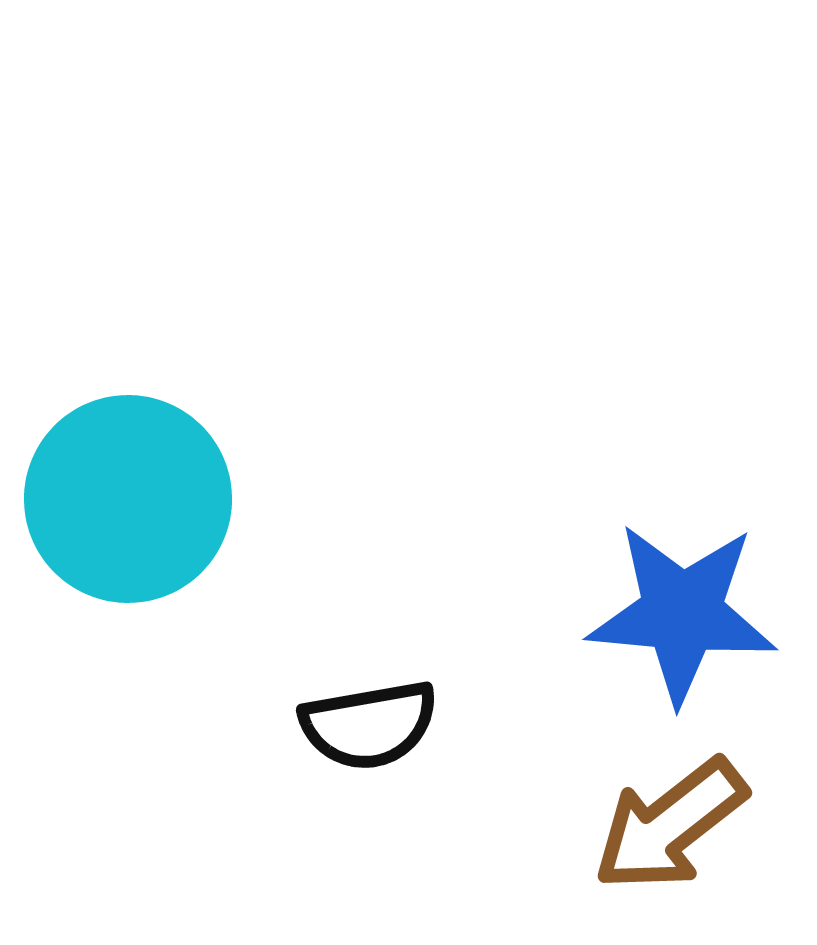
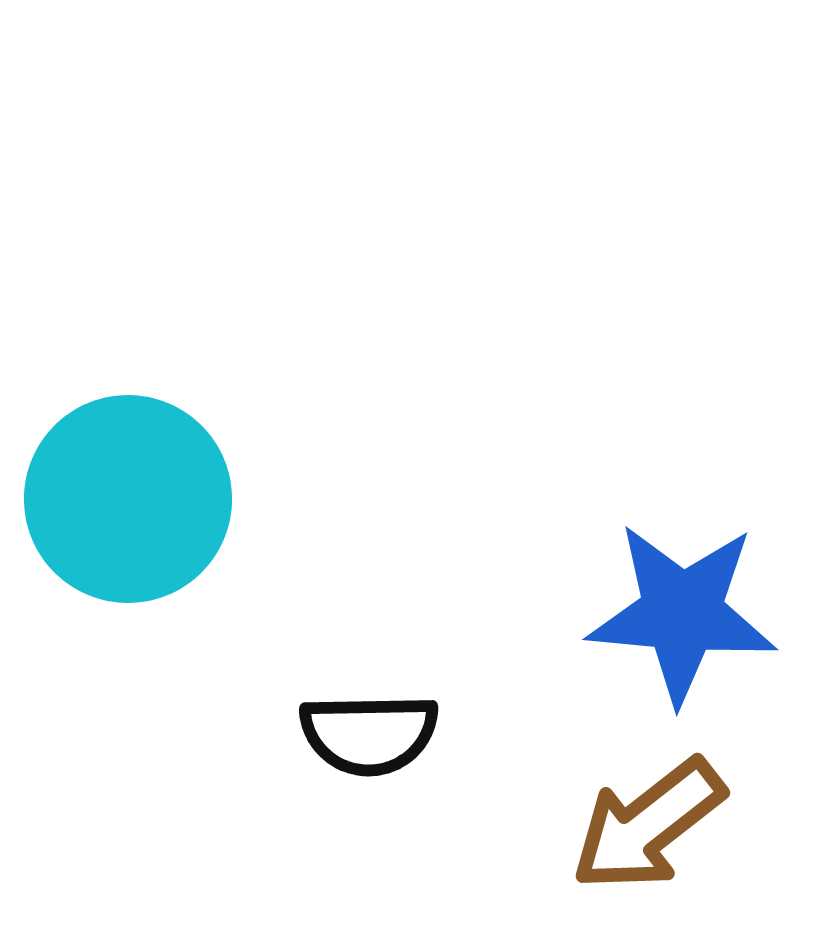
black semicircle: moved 9 px down; rotated 9 degrees clockwise
brown arrow: moved 22 px left
